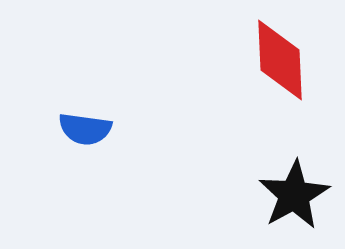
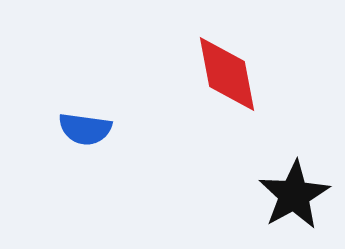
red diamond: moved 53 px left, 14 px down; rotated 8 degrees counterclockwise
